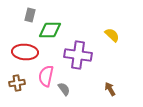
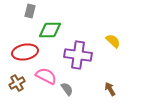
gray rectangle: moved 4 px up
yellow semicircle: moved 1 px right, 6 px down
red ellipse: rotated 15 degrees counterclockwise
pink semicircle: rotated 105 degrees clockwise
brown cross: rotated 21 degrees counterclockwise
gray semicircle: moved 3 px right
